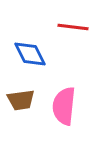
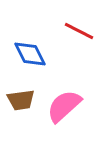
red line: moved 6 px right, 4 px down; rotated 20 degrees clockwise
pink semicircle: rotated 42 degrees clockwise
